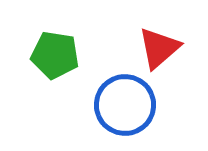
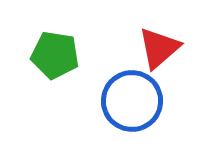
blue circle: moved 7 px right, 4 px up
